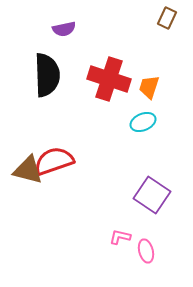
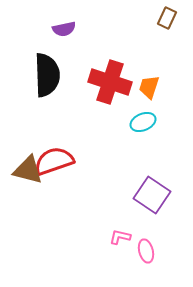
red cross: moved 1 px right, 3 px down
